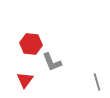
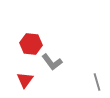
gray L-shape: rotated 15 degrees counterclockwise
